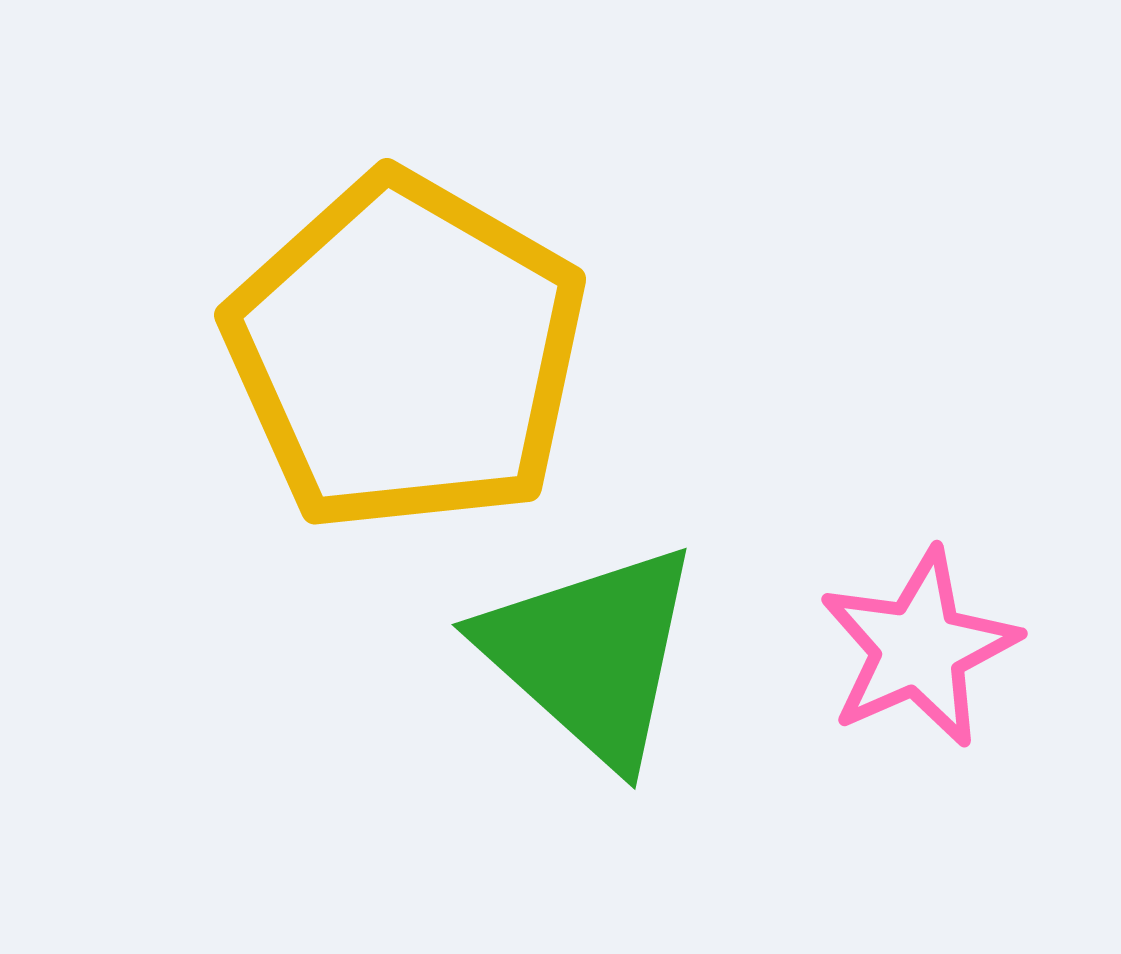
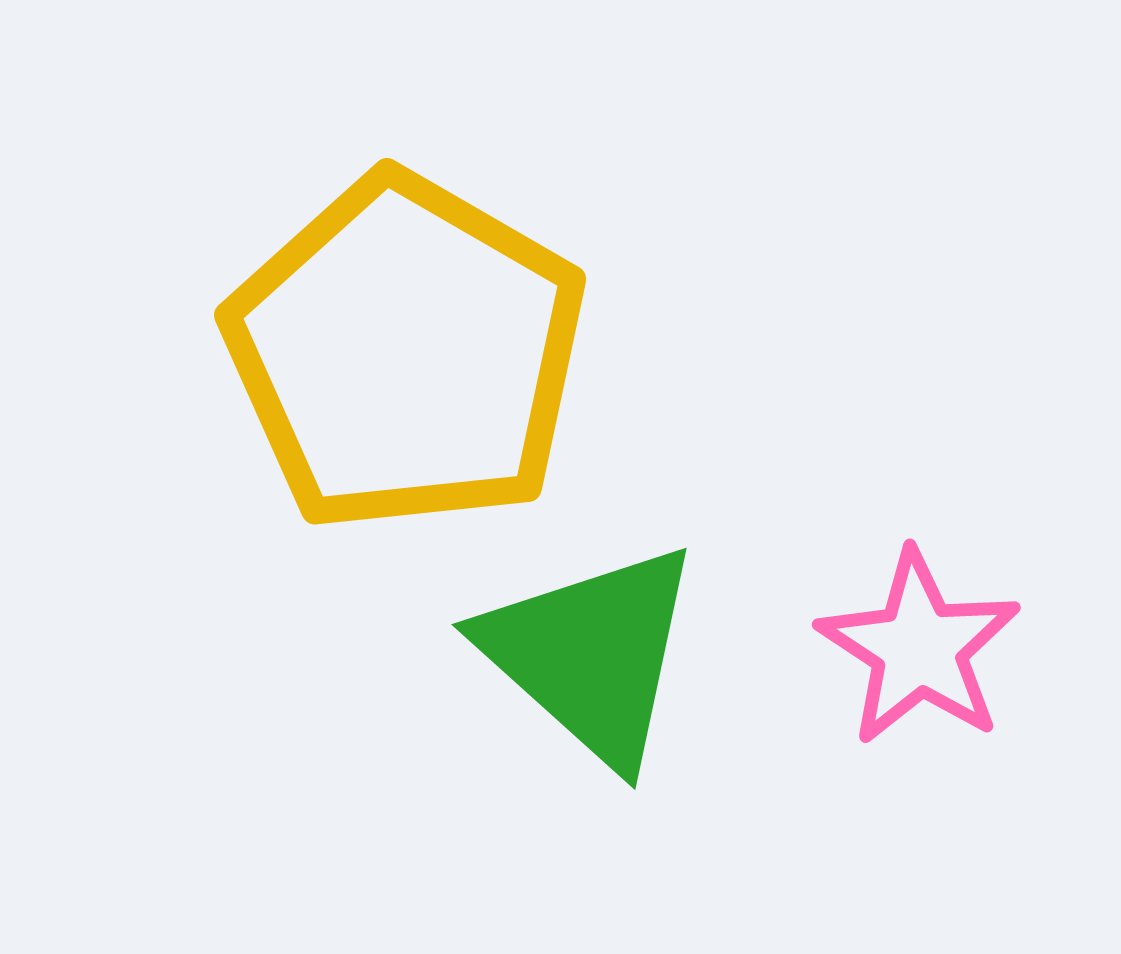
pink star: rotated 15 degrees counterclockwise
